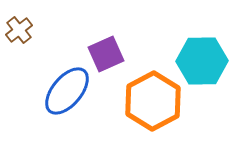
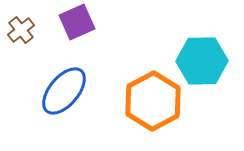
brown cross: moved 2 px right
purple square: moved 29 px left, 32 px up
blue ellipse: moved 3 px left
